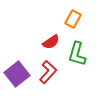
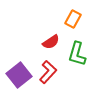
purple square: moved 2 px right, 1 px down
